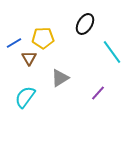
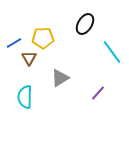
cyan semicircle: rotated 35 degrees counterclockwise
